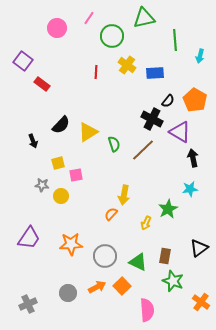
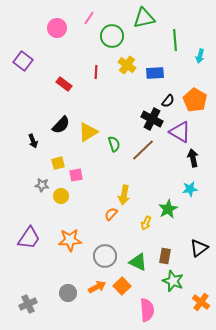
red rectangle at (42, 84): moved 22 px right
orange star at (71, 244): moved 1 px left, 4 px up
